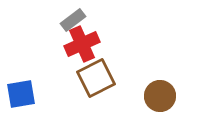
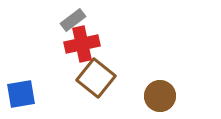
red cross: rotated 12 degrees clockwise
brown square: rotated 24 degrees counterclockwise
